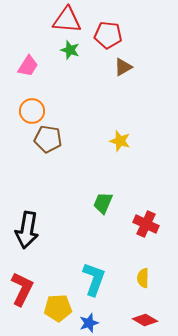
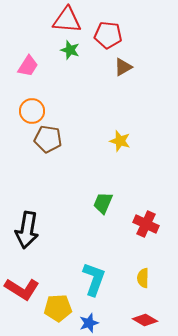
red L-shape: rotated 96 degrees clockwise
